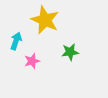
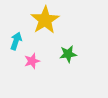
yellow star: rotated 16 degrees clockwise
green star: moved 2 px left, 2 px down
